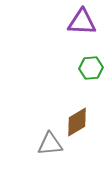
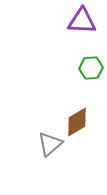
purple triangle: moved 1 px up
gray triangle: rotated 36 degrees counterclockwise
